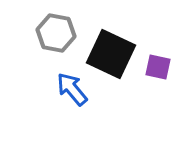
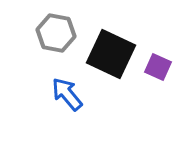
purple square: rotated 12 degrees clockwise
blue arrow: moved 5 px left, 5 px down
